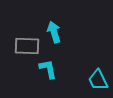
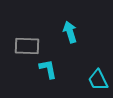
cyan arrow: moved 16 px right
